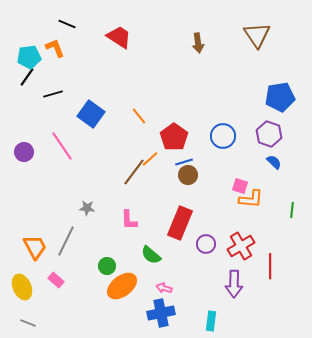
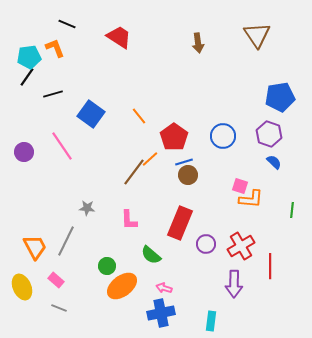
gray line at (28, 323): moved 31 px right, 15 px up
